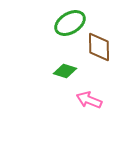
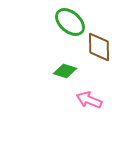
green ellipse: moved 1 px up; rotated 72 degrees clockwise
